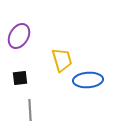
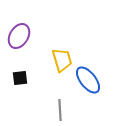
blue ellipse: rotated 56 degrees clockwise
gray line: moved 30 px right
